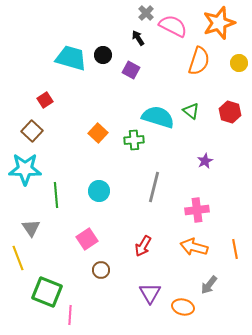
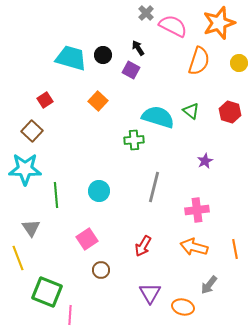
black arrow: moved 10 px down
orange square: moved 32 px up
